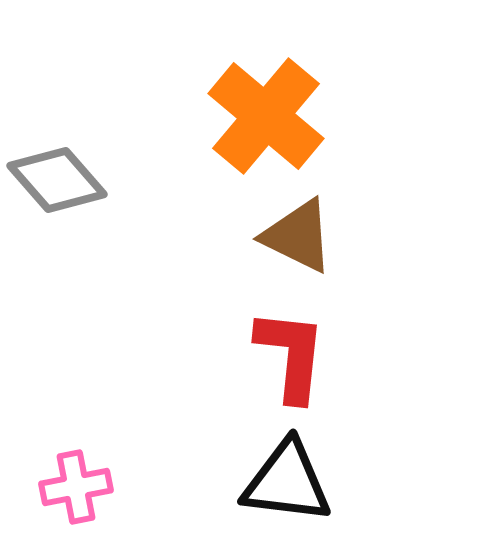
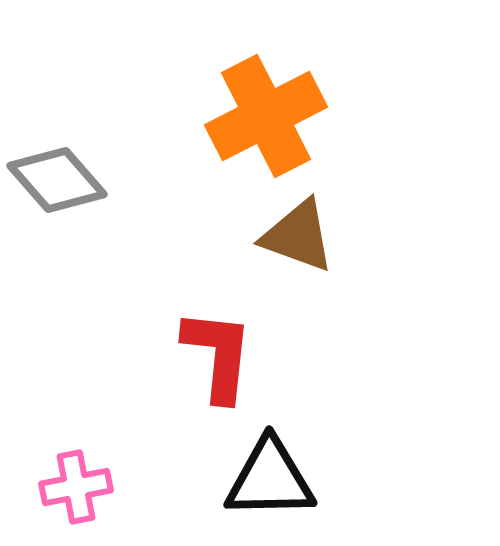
orange cross: rotated 23 degrees clockwise
brown triangle: rotated 6 degrees counterclockwise
red L-shape: moved 73 px left
black triangle: moved 17 px left, 3 px up; rotated 8 degrees counterclockwise
